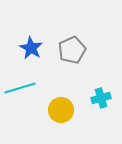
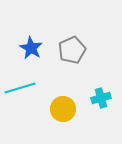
yellow circle: moved 2 px right, 1 px up
